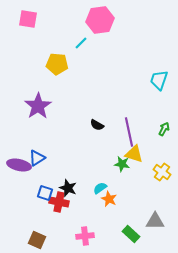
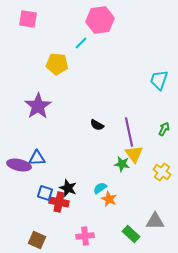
yellow triangle: rotated 36 degrees clockwise
blue triangle: rotated 30 degrees clockwise
